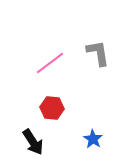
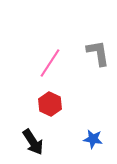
pink line: rotated 20 degrees counterclockwise
red hexagon: moved 2 px left, 4 px up; rotated 20 degrees clockwise
blue star: rotated 24 degrees counterclockwise
